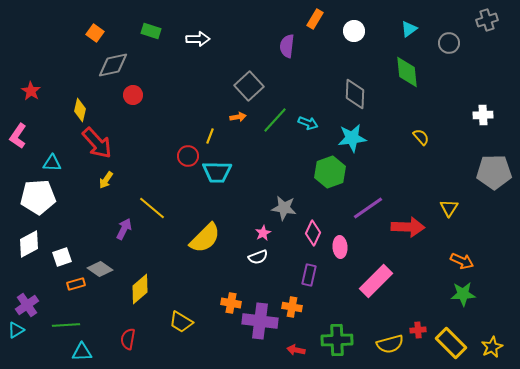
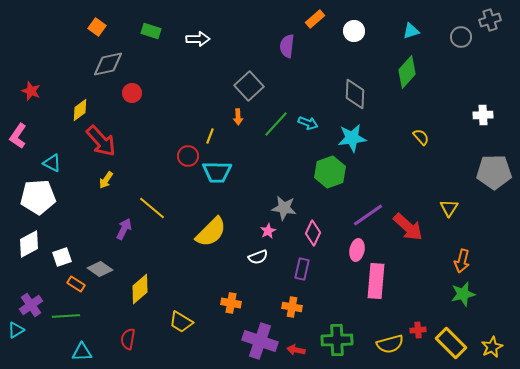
orange rectangle at (315, 19): rotated 18 degrees clockwise
gray cross at (487, 20): moved 3 px right
cyan triangle at (409, 29): moved 2 px right, 2 px down; rotated 18 degrees clockwise
orange square at (95, 33): moved 2 px right, 6 px up
gray circle at (449, 43): moved 12 px right, 6 px up
gray diamond at (113, 65): moved 5 px left, 1 px up
green diamond at (407, 72): rotated 48 degrees clockwise
red star at (31, 91): rotated 12 degrees counterclockwise
red circle at (133, 95): moved 1 px left, 2 px up
yellow diamond at (80, 110): rotated 40 degrees clockwise
orange arrow at (238, 117): rotated 98 degrees clockwise
green line at (275, 120): moved 1 px right, 4 px down
red arrow at (97, 143): moved 4 px right, 2 px up
cyan triangle at (52, 163): rotated 24 degrees clockwise
purple line at (368, 208): moved 7 px down
red arrow at (408, 227): rotated 40 degrees clockwise
pink star at (263, 233): moved 5 px right, 2 px up
yellow semicircle at (205, 238): moved 6 px right, 6 px up
pink ellipse at (340, 247): moved 17 px right, 3 px down; rotated 15 degrees clockwise
orange arrow at (462, 261): rotated 80 degrees clockwise
purple rectangle at (309, 275): moved 7 px left, 6 px up
pink rectangle at (376, 281): rotated 40 degrees counterclockwise
orange rectangle at (76, 284): rotated 48 degrees clockwise
green star at (463, 294): rotated 10 degrees counterclockwise
purple cross at (27, 305): moved 4 px right
purple cross at (260, 321): moved 20 px down; rotated 12 degrees clockwise
green line at (66, 325): moved 9 px up
